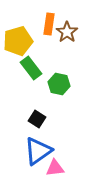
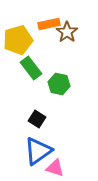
orange rectangle: rotated 70 degrees clockwise
yellow pentagon: moved 1 px up
pink triangle: rotated 24 degrees clockwise
